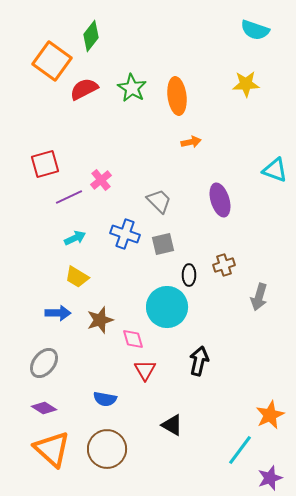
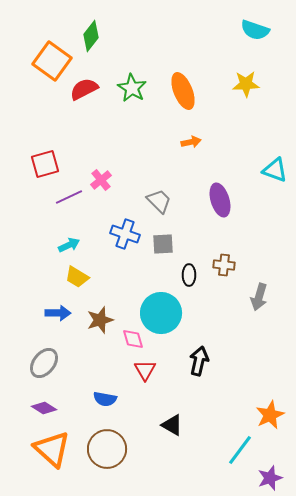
orange ellipse: moved 6 px right, 5 px up; rotated 15 degrees counterclockwise
cyan arrow: moved 6 px left, 7 px down
gray square: rotated 10 degrees clockwise
brown cross: rotated 25 degrees clockwise
cyan circle: moved 6 px left, 6 px down
